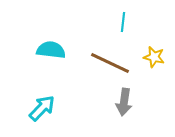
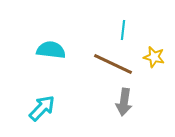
cyan line: moved 8 px down
brown line: moved 3 px right, 1 px down
